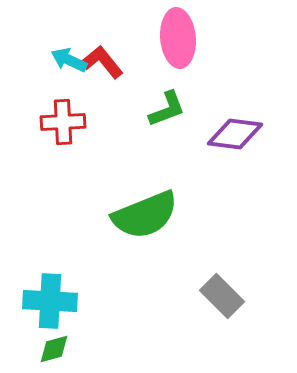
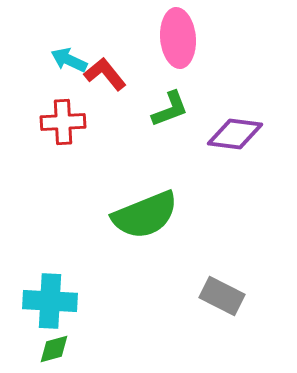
red L-shape: moved 3 px right, 12 px down
green L-shape: moved 3 px right
gray rectangle: rotated 18 degrees counterclockwise
